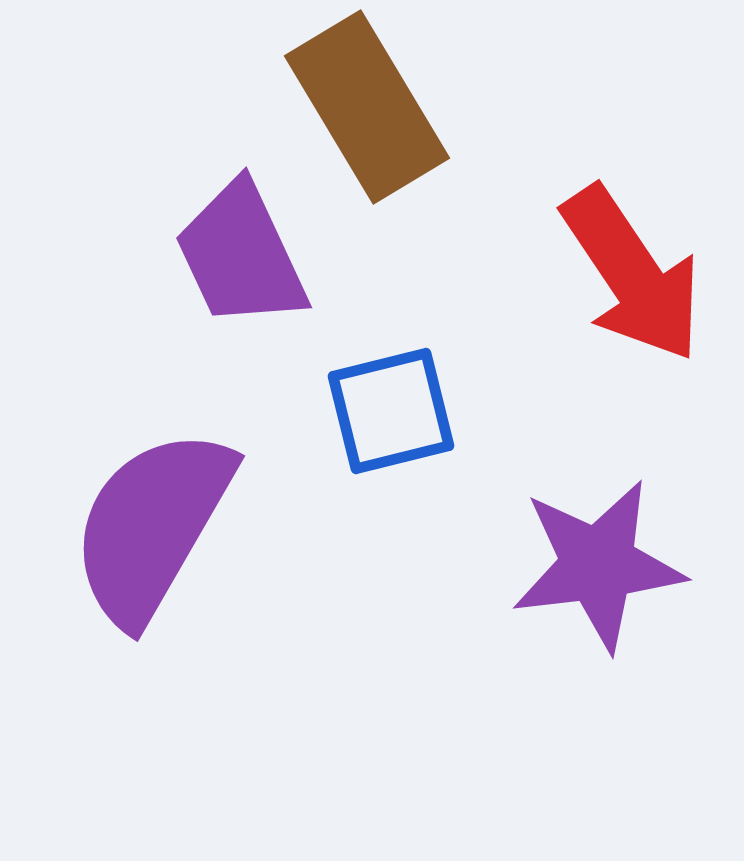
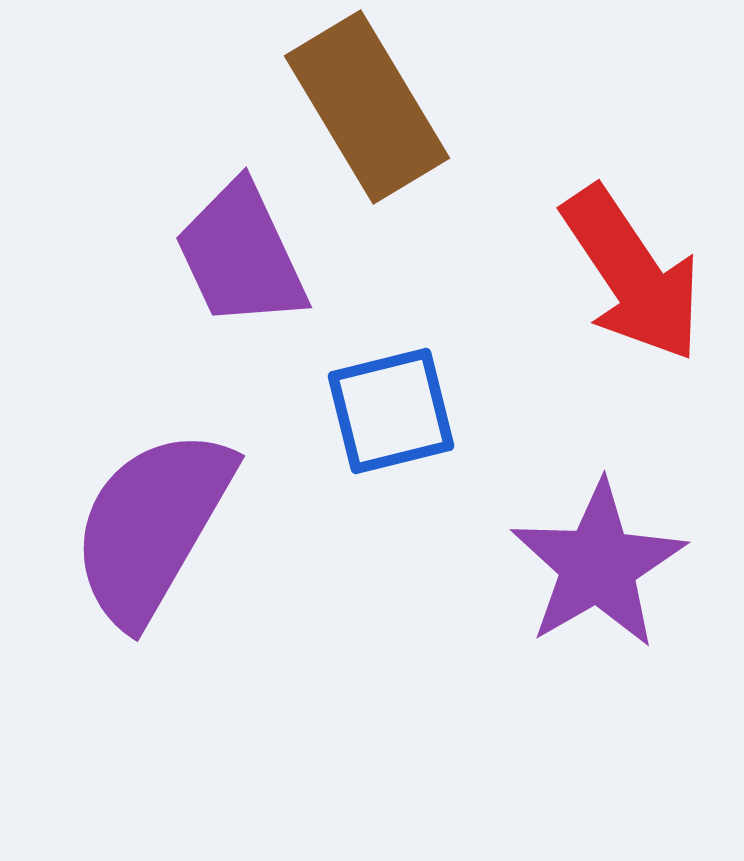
purple star: rotated 23 degrees counterclockwise
